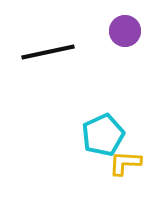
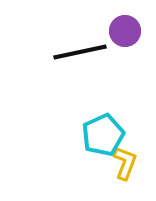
black line: moved 32 px right
yellow L-shape: rotated 108 degrees clockwise
